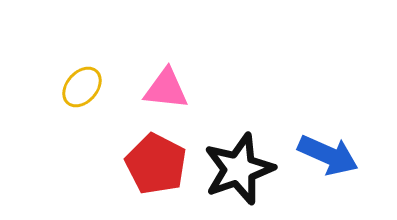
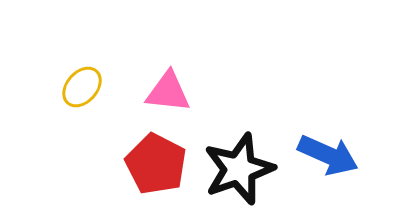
pink triangle: moved 2 px right, 3 px down
